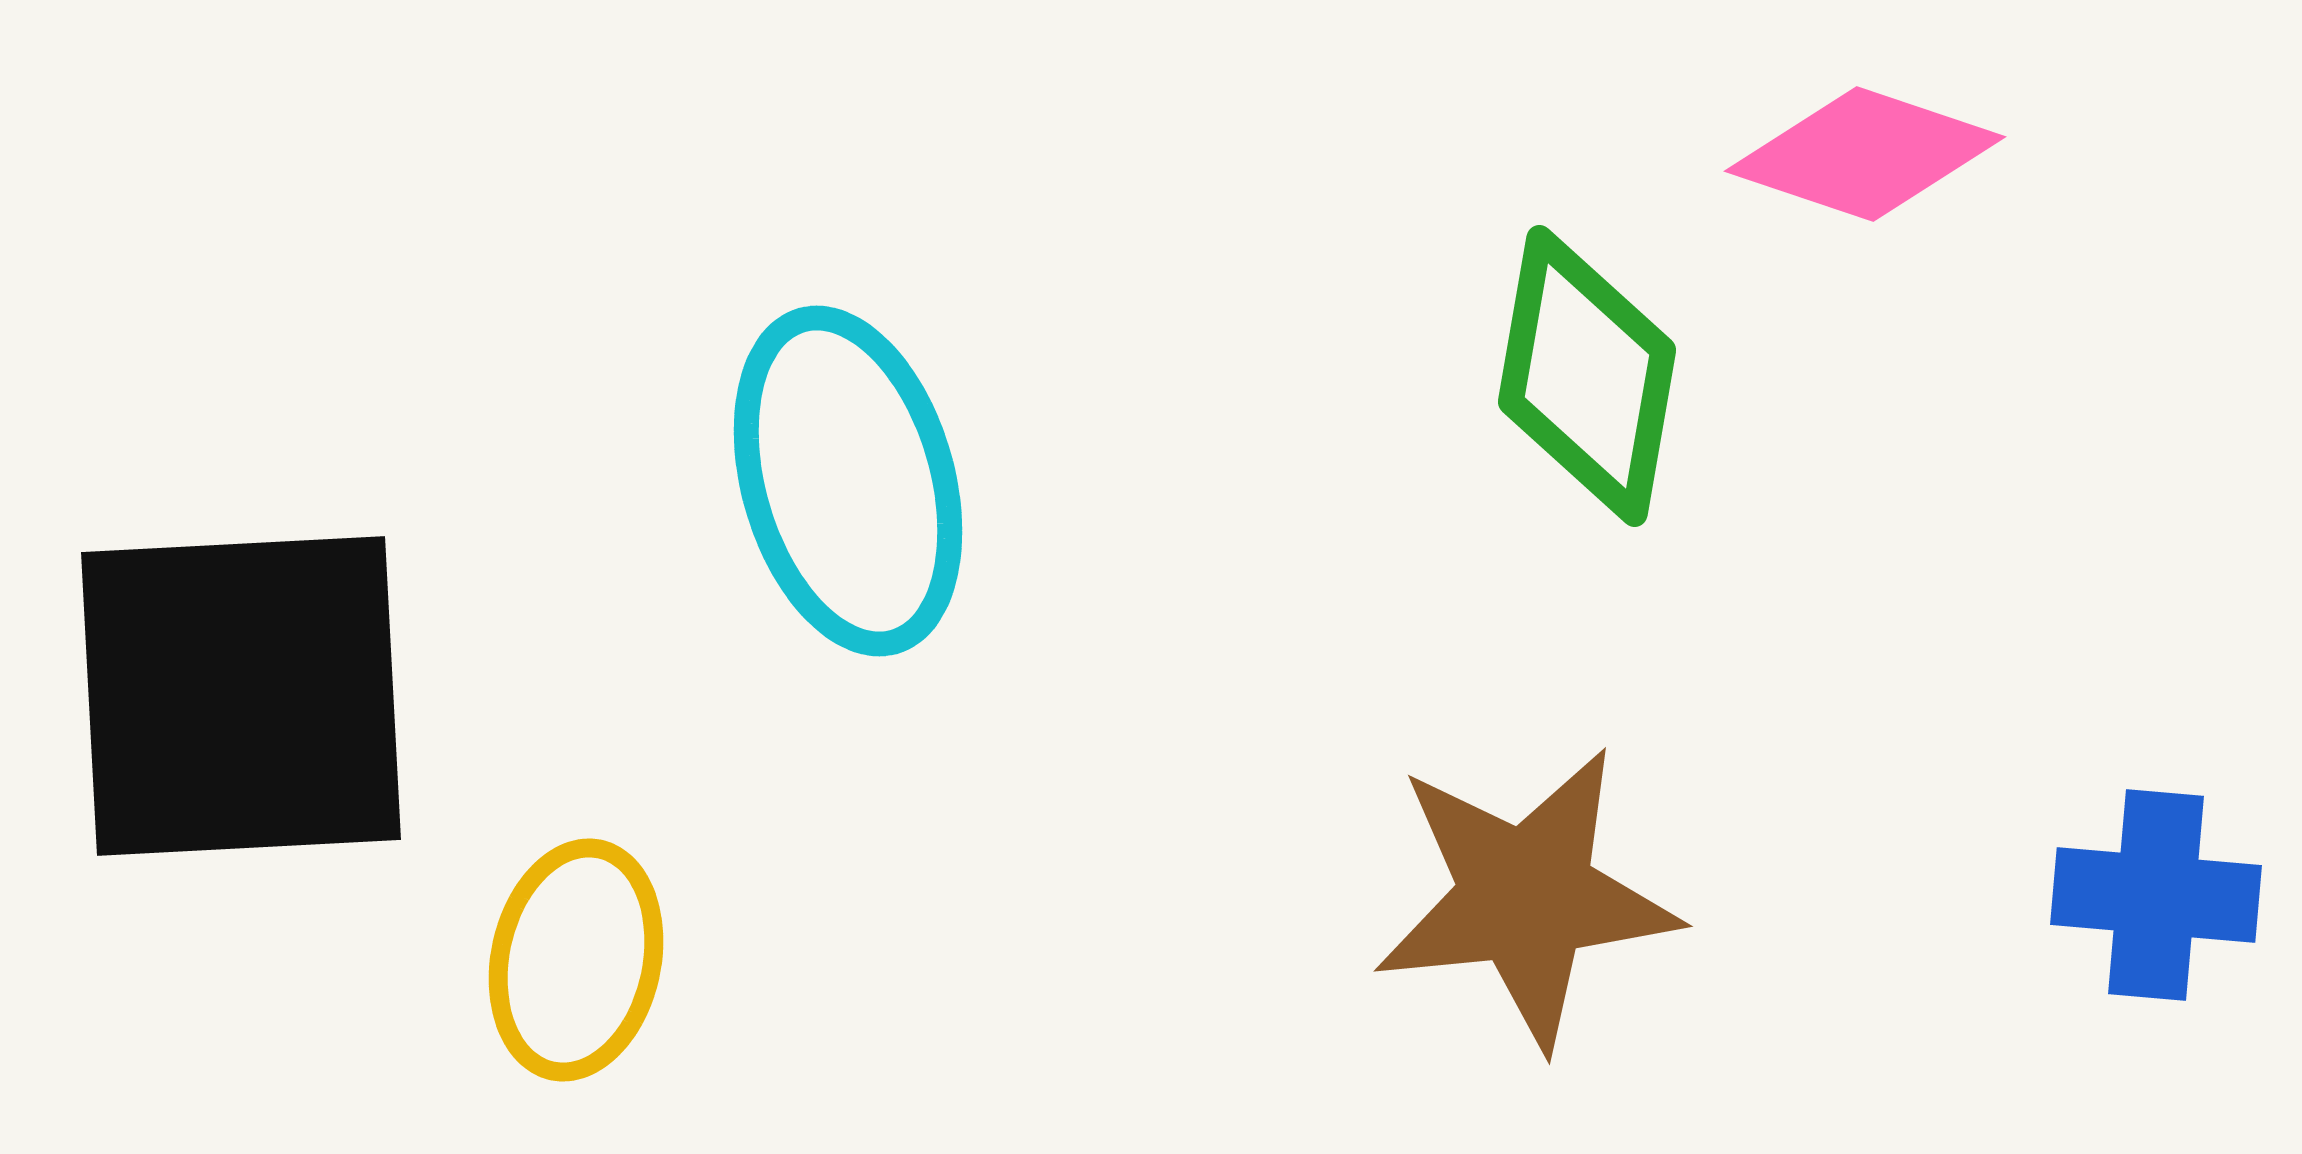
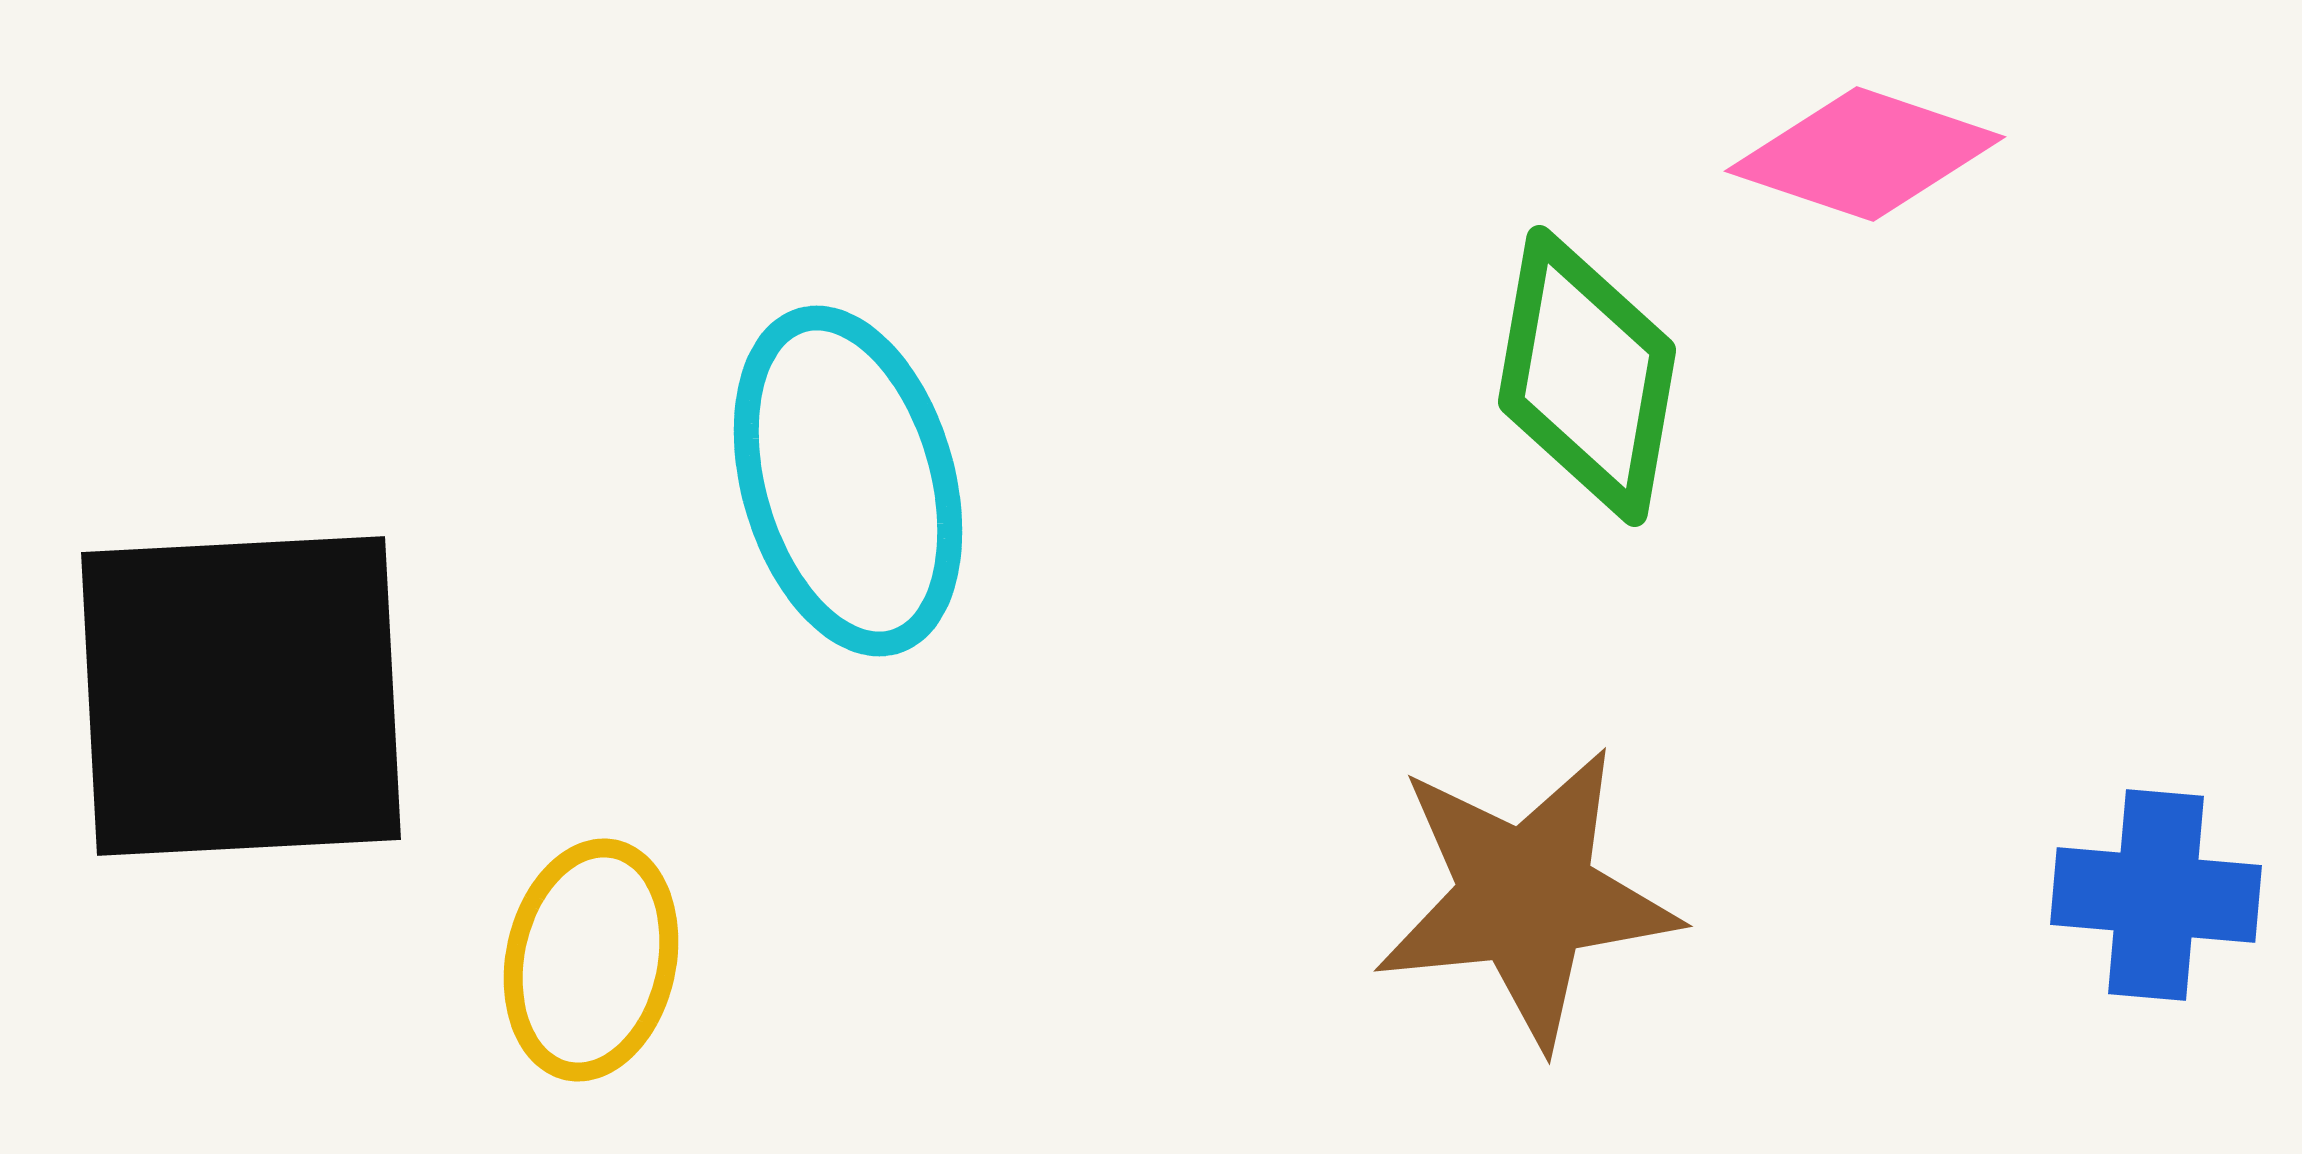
yellow ellipse: moved 15 px right
